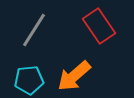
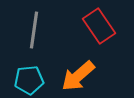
gray line: rotated 24 degrees counterclockwise
orange arrow: moved 4 px right
